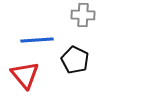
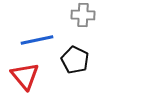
blue line: rotated 8 degrees counterclockwise
red triangle: moved 1 px down
